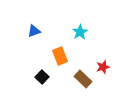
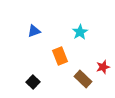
black square: moved 9 px left, 5 px down
